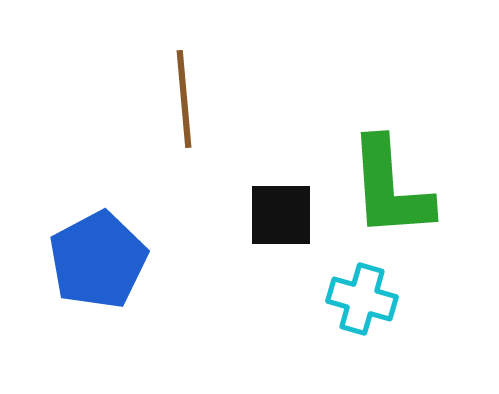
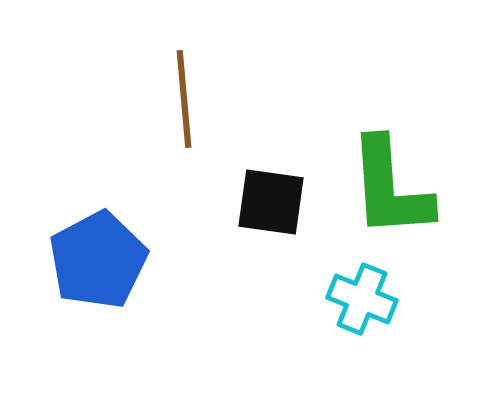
black square: moved 10 px left, 13 px up; rotated 8 degrees clockwise
cyan cross: rotated 6 degrees clockwise
